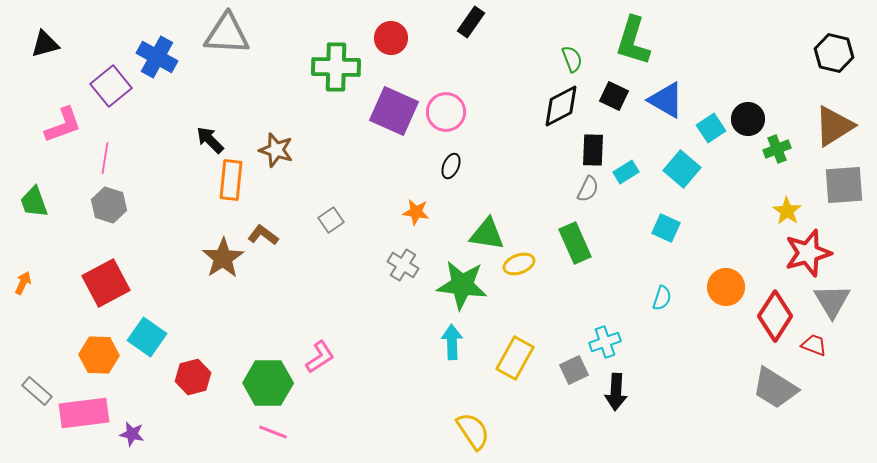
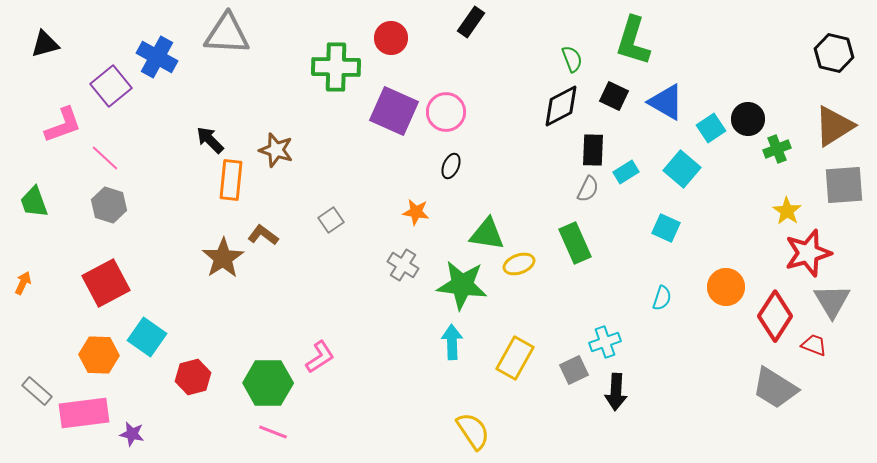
blue triangle at (666, 100): moved 2 px down
pink line at (105, 158): rotated 56 degrees counterclockwise
